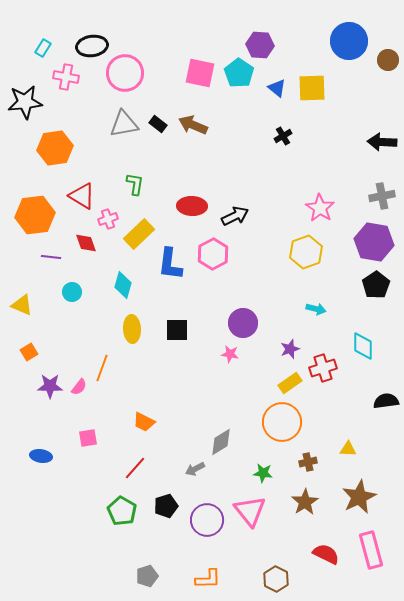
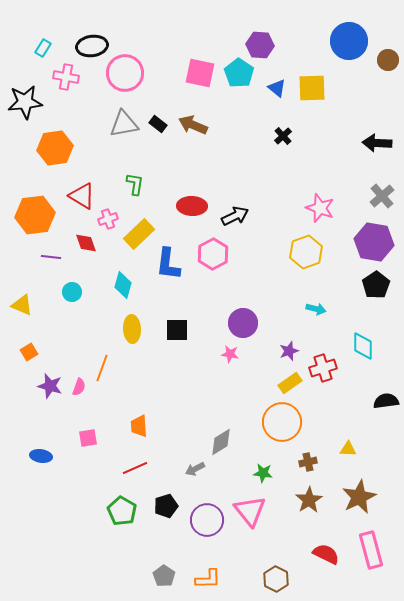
black cross at (283, 136): rotated 12 degrees counterclockwise
black arrow at (382, 142): moved 5 px left, 1 px down
gray cross at (382, 196): rotated 30 degrees counterclockwise
pink star at (320, 208): rotated 12 degrees counterclockwise
blue L-shape at (170, 264): moved 2 px left
purple star at (290, 349): moved 1 px left, 2 px down
purple star at (50, 386): rotated 15 degrees clockwise
pink semicircle at (79, 387): rotated 18 degrees counterclockwise
orange trapezoid at (144, 422): moved 5 px left, 4 px down; rotated 60 degrees clockwise
red line at (135, 468): rotated 25 degrees clockwise
brown star at (305, 502): moved 4 px right, 2 px up
gray pentagon at (147, 576): moved 17 px right; rotated 20 degrees counterclockwise
